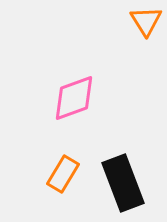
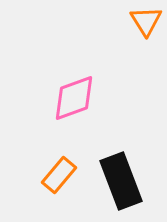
orange rectangle: moved 4 px left, 1 px down; rotated 9 degrees clockwise
black rectangle: moved 2 px left, 2 px up
